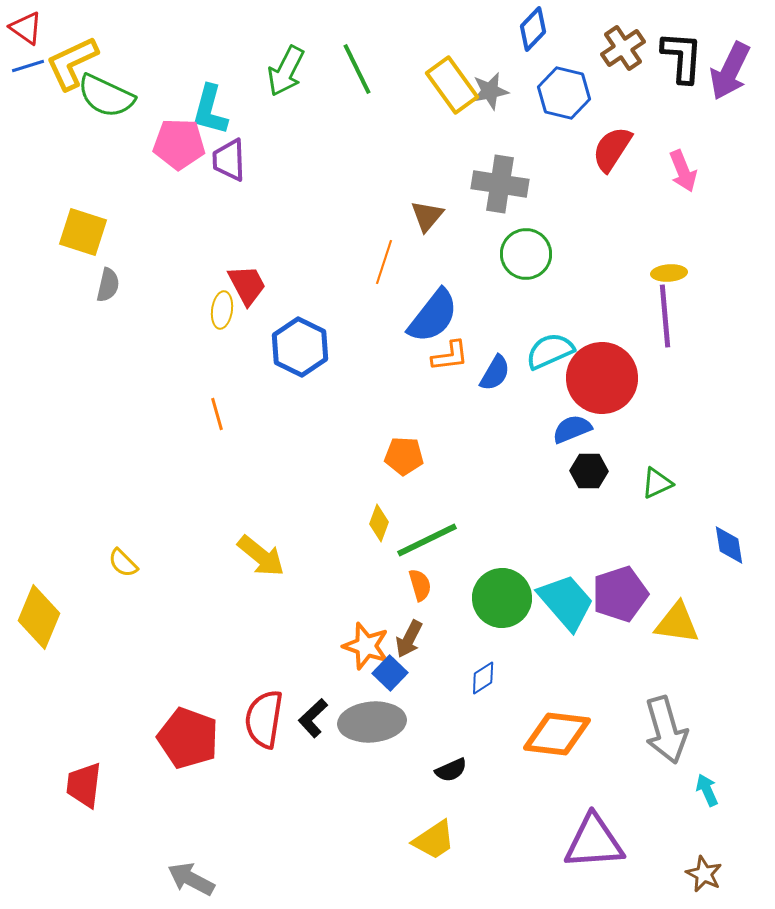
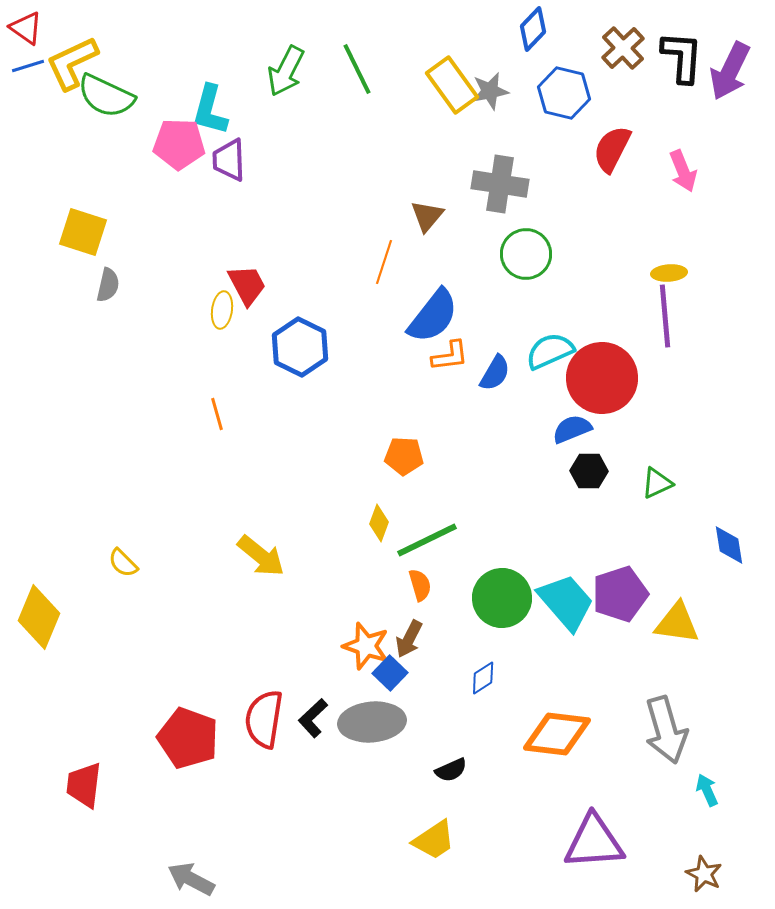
brown cross at (623, 48): rotated 9 degrees counterclockwise
red semicircle at (612, 149): rotated 6 degrees counterclockwise
